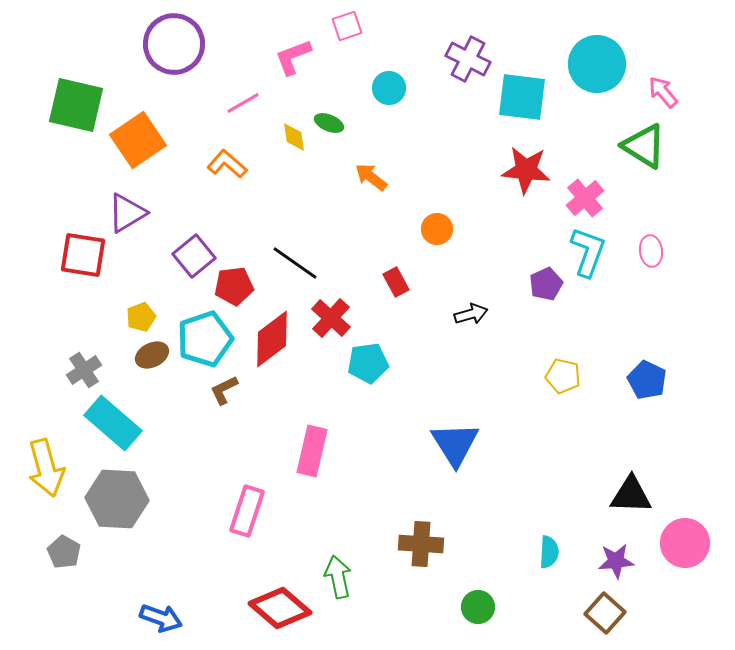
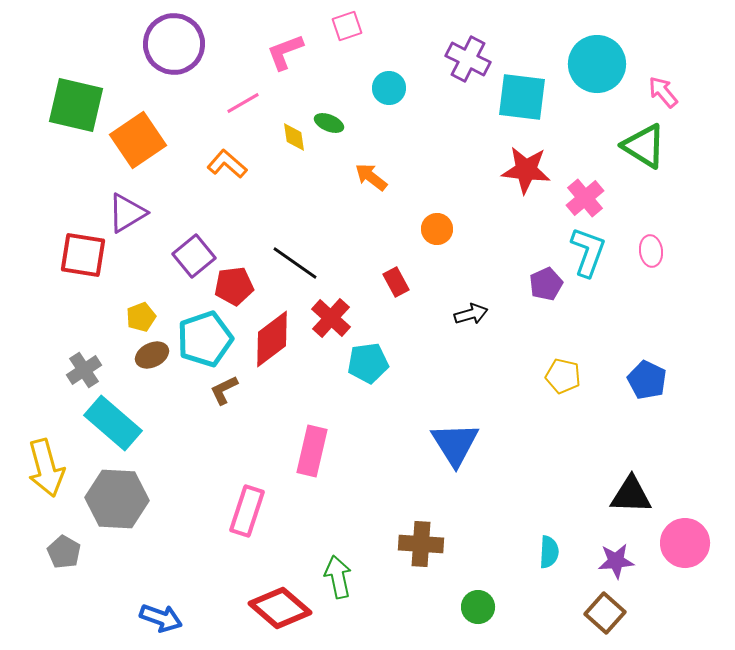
pink L-shape at (293, 57): moved 8 px left, 5 px up
